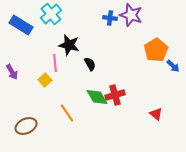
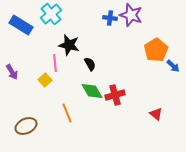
green diamond: moved 5 px left, 6 px up
orange line: rotated 12 degrees clockwise
